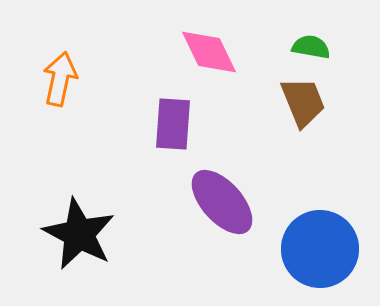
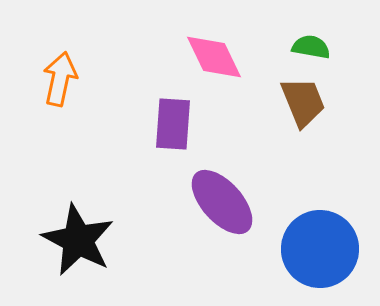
pink diamond: moved 5 px right, 5 px down
black star: moved 1 px left, 6 px down
